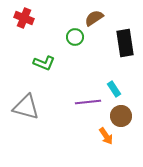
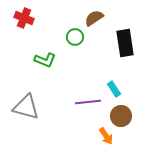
green L-shape: moved 1 px right, 3 px up
